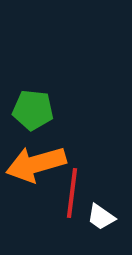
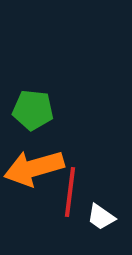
orange arrow: moved 2 px left, 4 px down
red line: moved 2 px left, 1 px up
